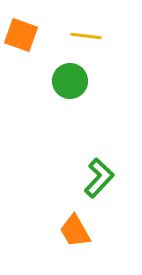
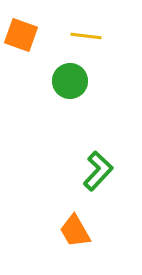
green L-shape: moved 1 px left, 7 px up
